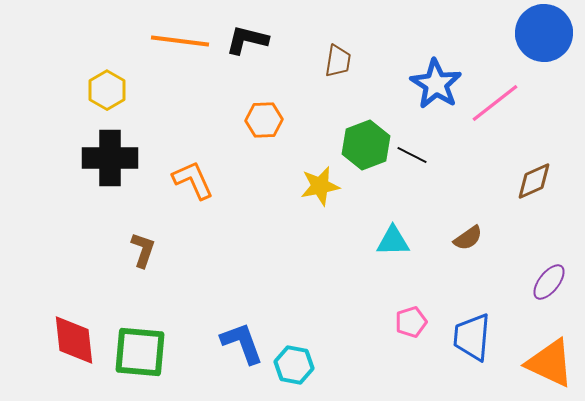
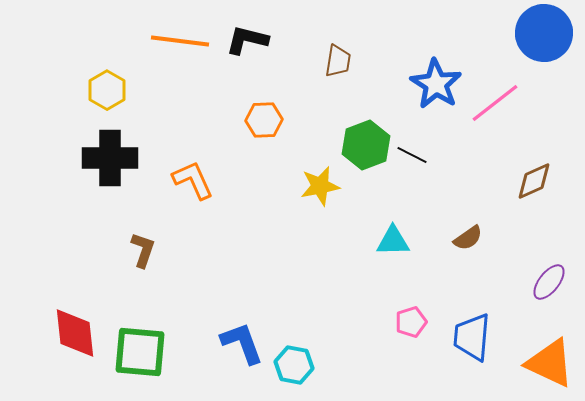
red diamond: moved 1 px right, 7 px up
